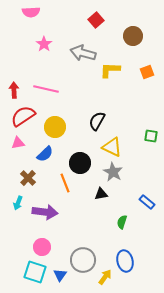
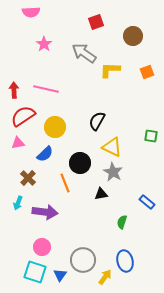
red square: moved 2 px down; rotated 21 degrees clockwise
gray arrow: moved 1 px right; rotated 20 degrees clockwise
